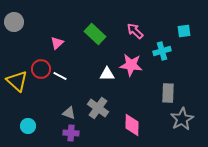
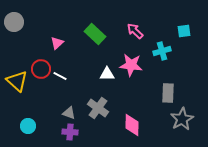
purple cross: moved 1 px left, 1 px up
